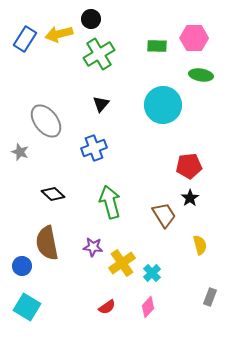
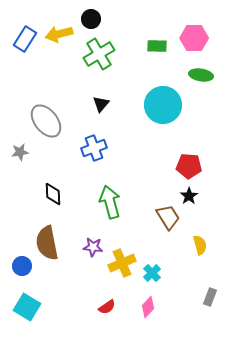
gray star: rotated 30 degrees counterclockwise
red pentagon: rotated 10 degrees clockwise
black diamond: rotated 45 degrees clockwise
black star: moved 1 px left, 2 px up
brown trapezoid: moved 4 px right, 2 px down
yellow cross: rotated 12 degrees clockwise
